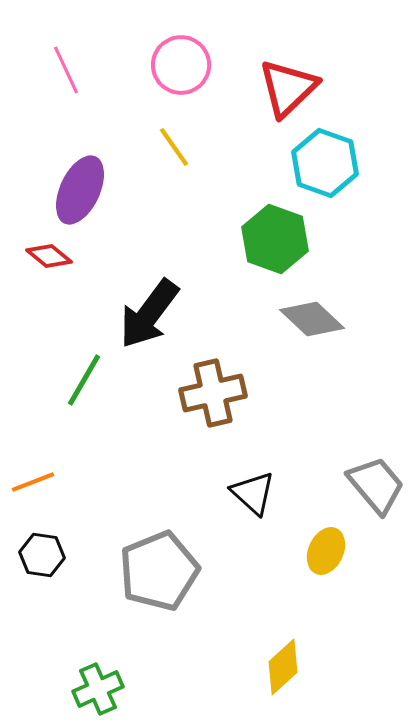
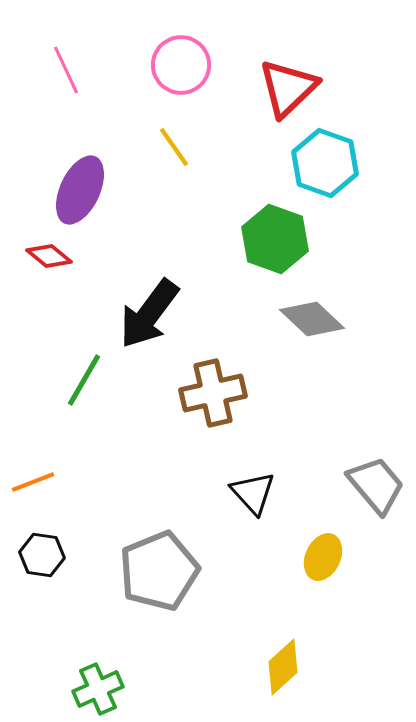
black triangle: rotated 6 degrees clockwise
yellow ellipse: moved 3 px left, 6 px down
